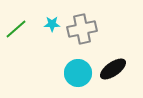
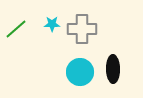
gray cross: rotated 12 degrees clockwise
black ellipse: rotated 56 degrees counterclockwise
cyan circle: moved 2 px right, 1 px up
